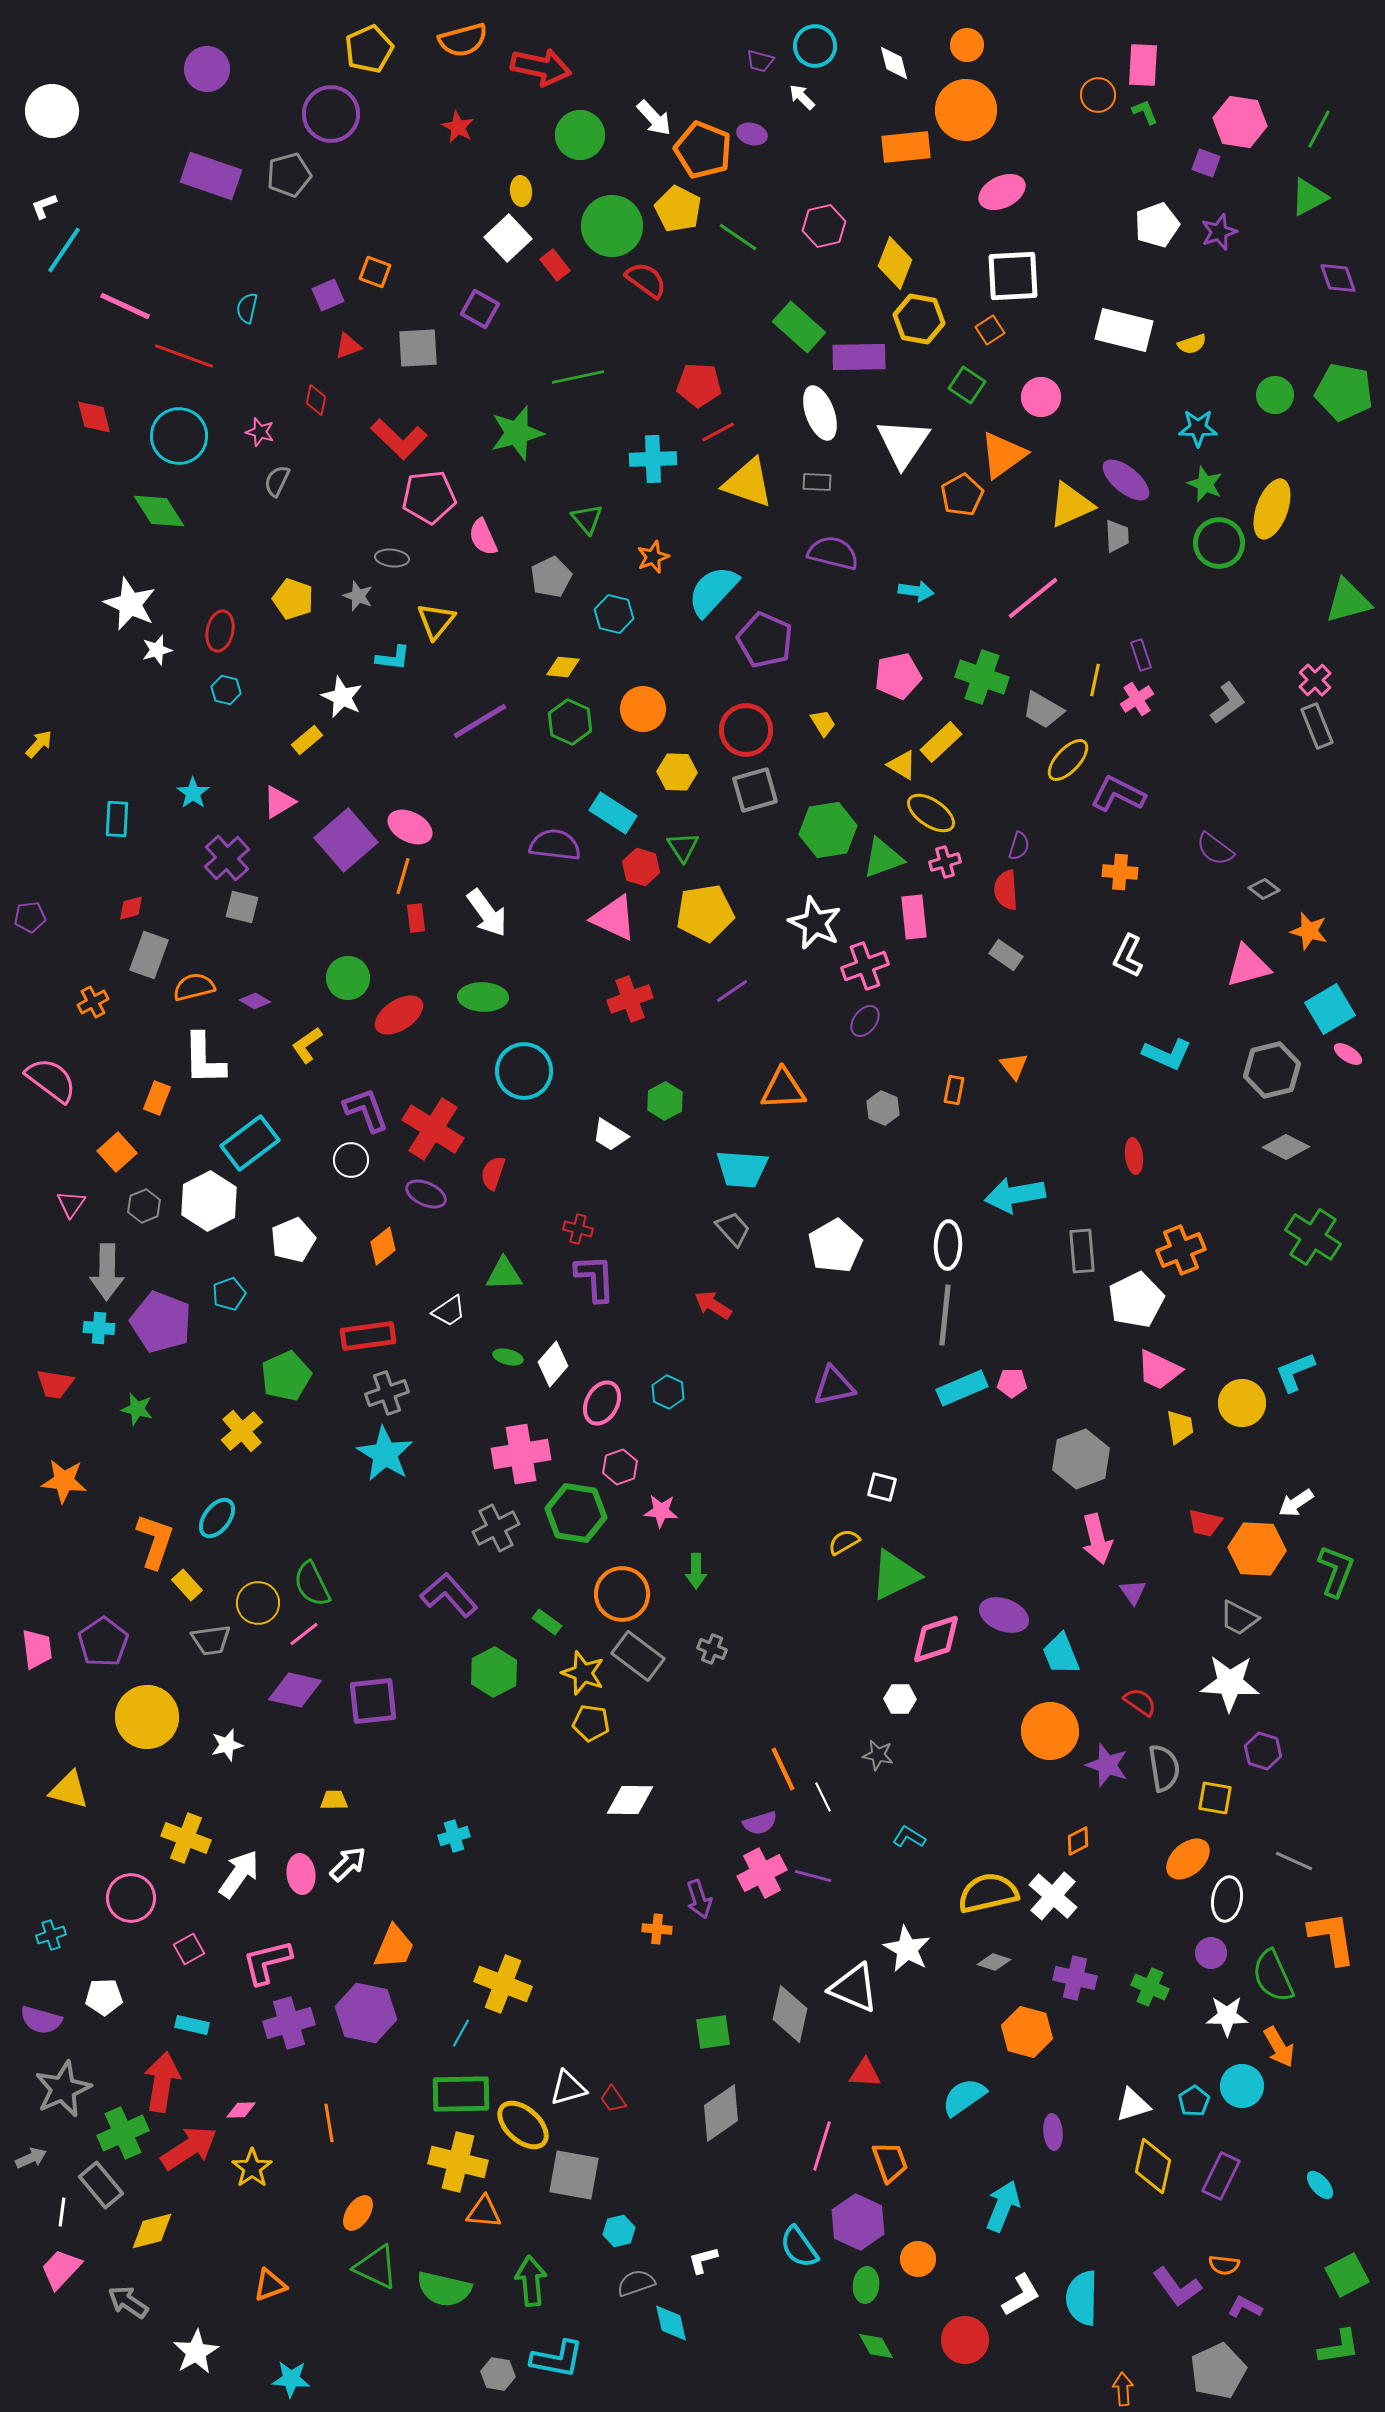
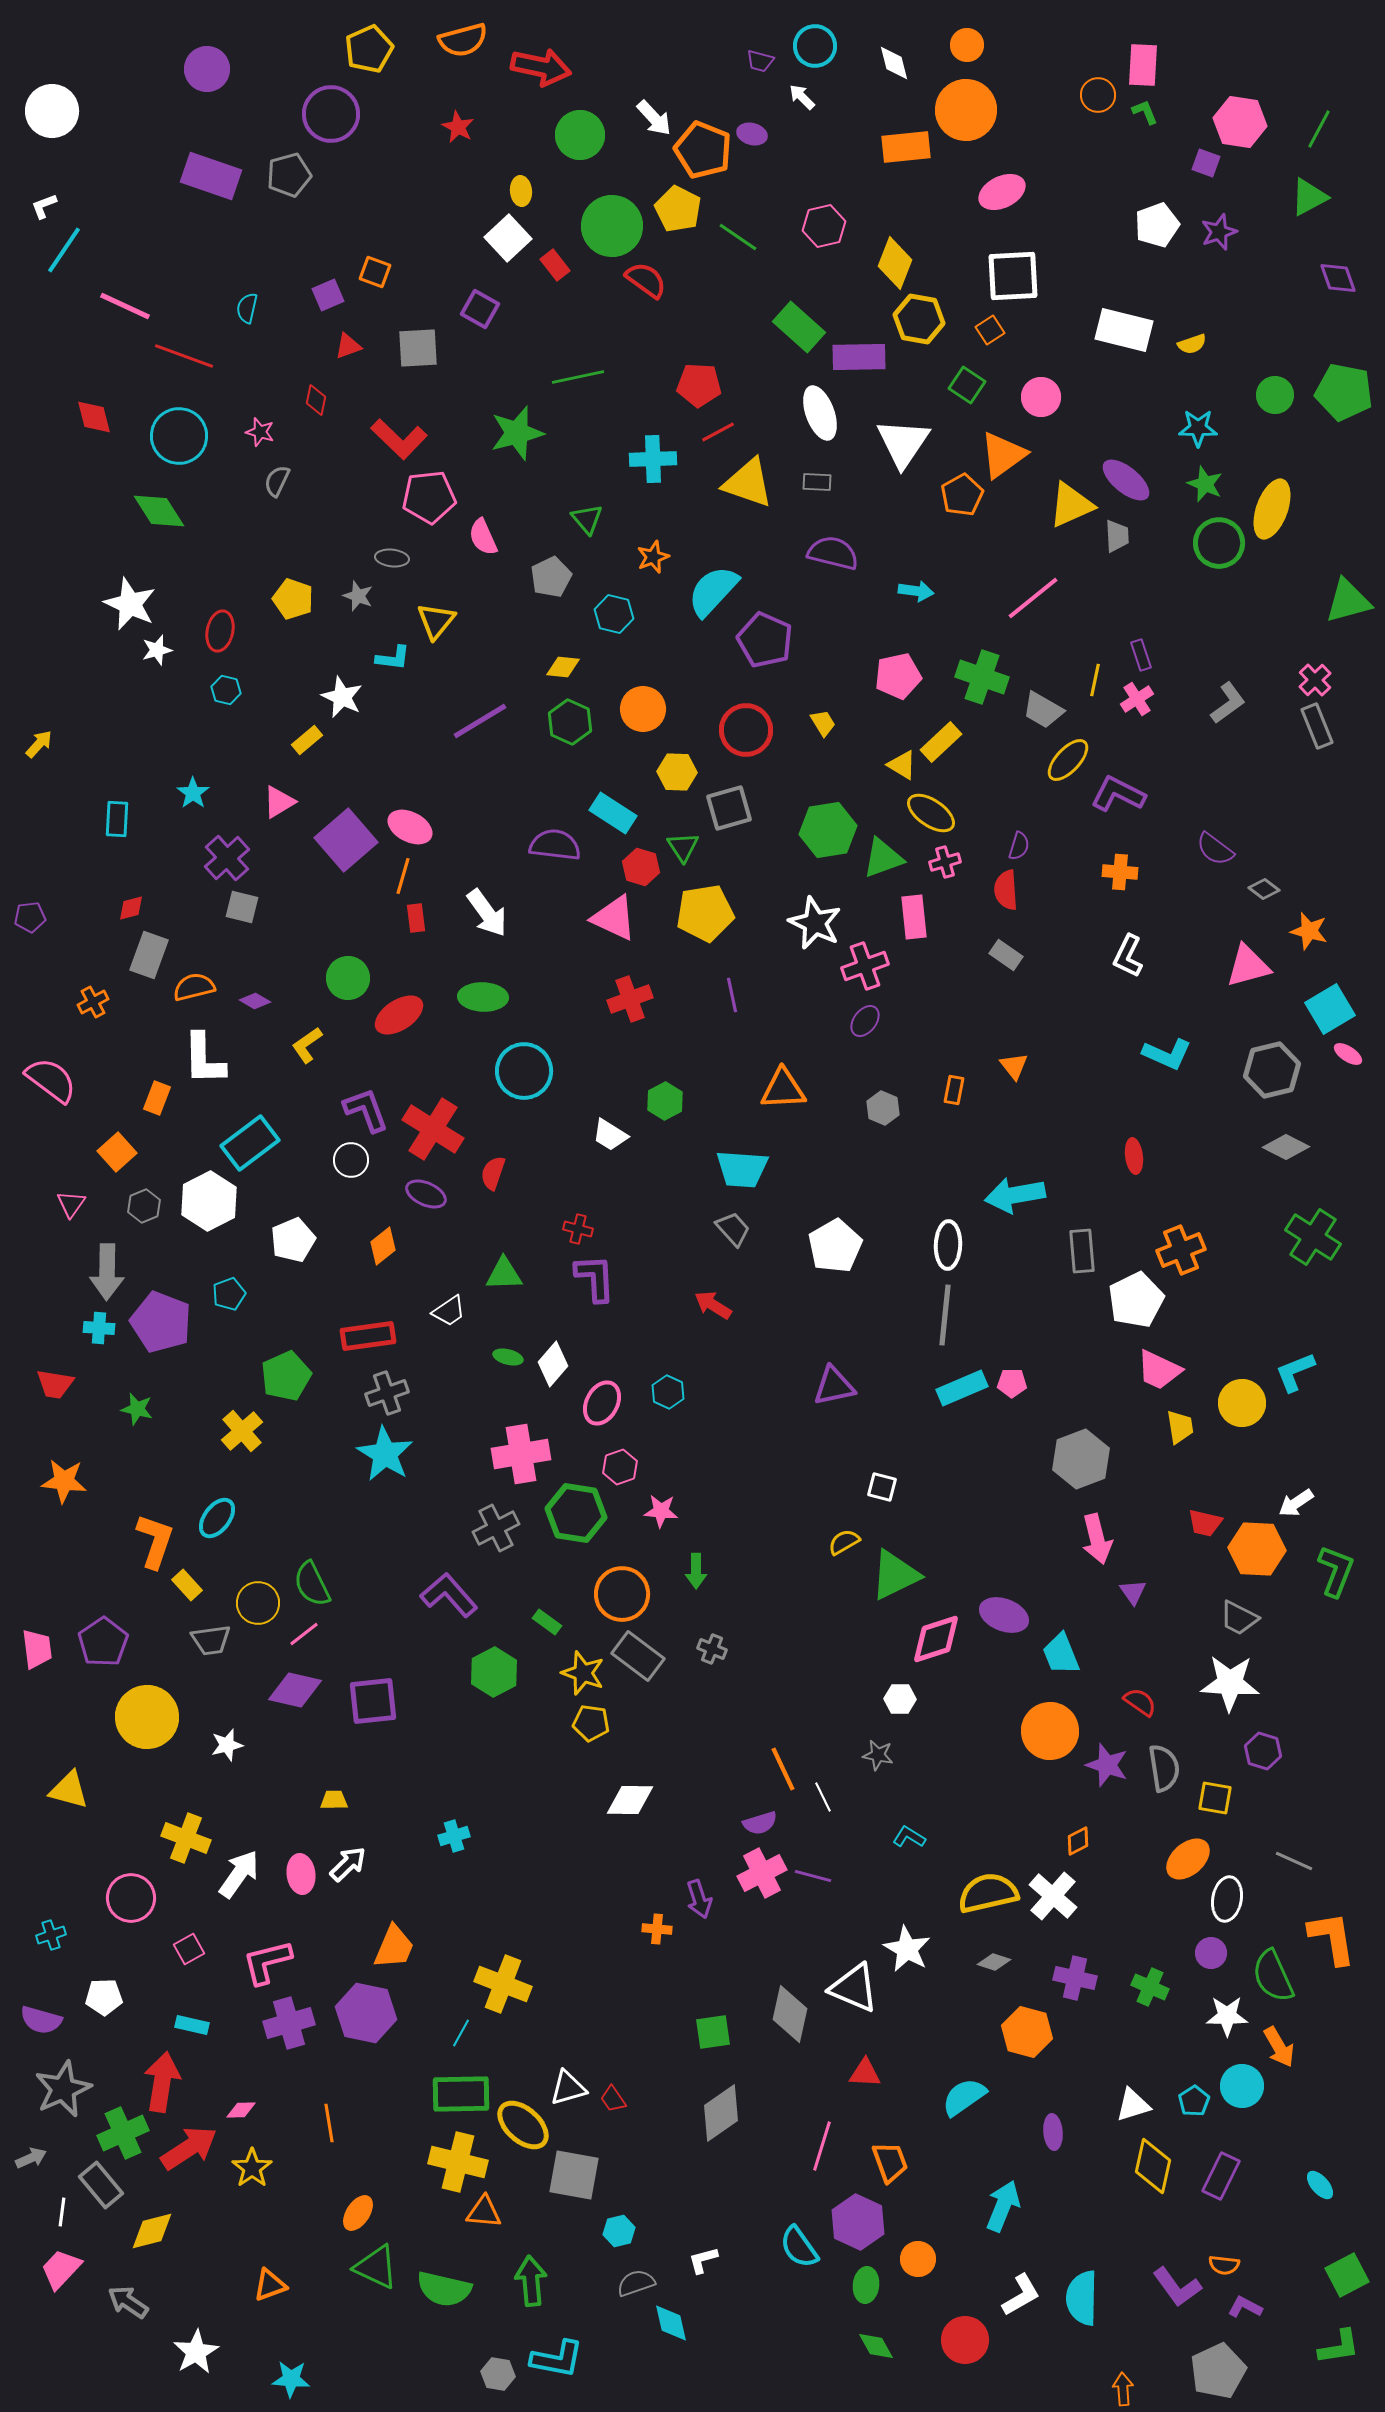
gray square at (755, 790): moved 26 px left, 18 px down
purple line at (732, 991): moved 4 px down; rotated 68 degrees counterclockwise
